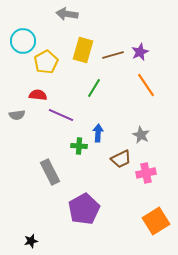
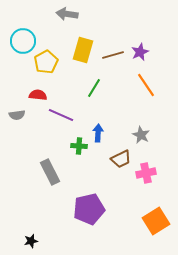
purple pentagon: moved 5 px right; rotated 16 degrees clockwise
